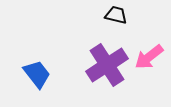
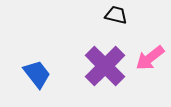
pink arrow: moved 1 px right, 1 px down
purple cross: moved 2 px left, 1 px down; rotated 12 degrees counterclockwise
